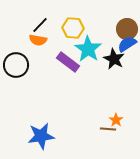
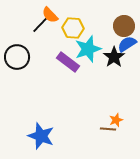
brown circle: moved 3 px left, 3 px up
orange semicircle: moved 12 px right, 25 px up; rotated 36 degrees clockwise
cyan star: rotated 20 degrees clockwise
black star: moved 2 px up; rotated 10 degrees clockwise
black circle: moved 1 px right, 8 px up
orange star: rotated 16 degrees clockwise
blue star: rotated 28 degrees clockwise
